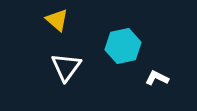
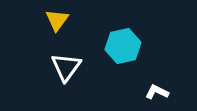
yellow triangle: rotated 25 degrees clockwise
white L-shape: moved 14 px down
